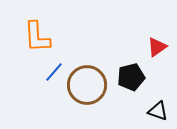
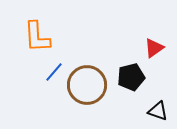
red triangle: moved 3 px left, 1 px down
